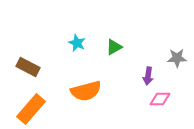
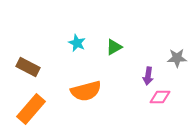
pink diamond: moved 2 px up
